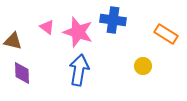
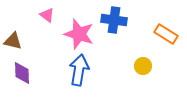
blue cross: moved 1 px right
pink triangle: moved 12 px up
pink star: moved 1 px right, 2 px down
